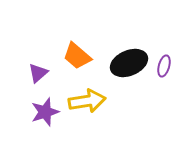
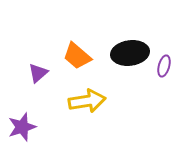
black ellipse: moved 1 px right, 10 px up; rotated 15 degrees clockwise
purple star: moved 23 px left, 15 px down
